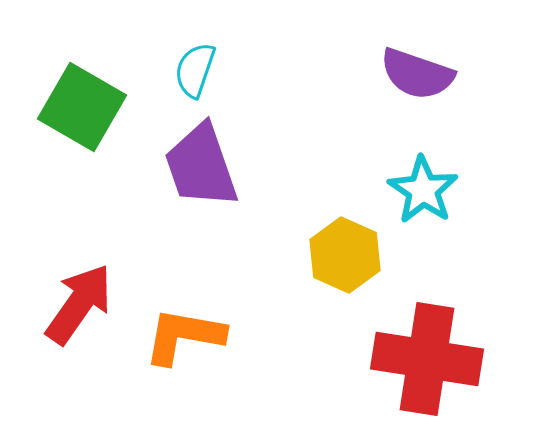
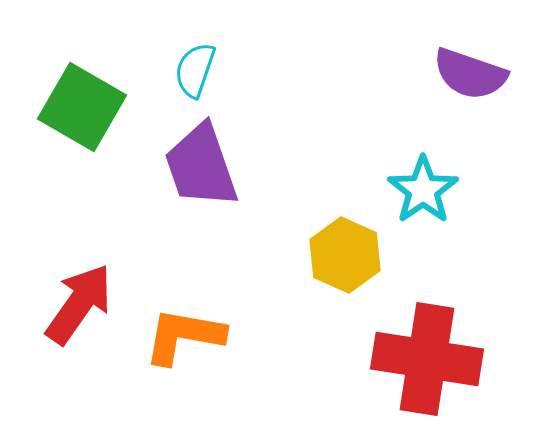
purple semicircle: moved 53 px right
cyan star: rotated 4 degrees clockwise
